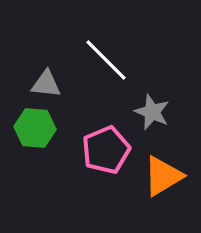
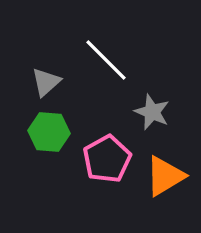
gray triangle: moved 2 px up; rotated 48 degrees counterclockwise
green hexagon: moved 14 px right, 4 px down
pink pentagon: moved 1 px right, 9 px down; rotated 6 degrees counterclockwise
orange triangle: moved 2 px right
